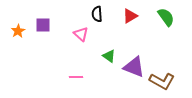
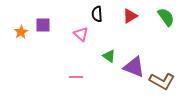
orange star: moved 3 px right, 1 px down
